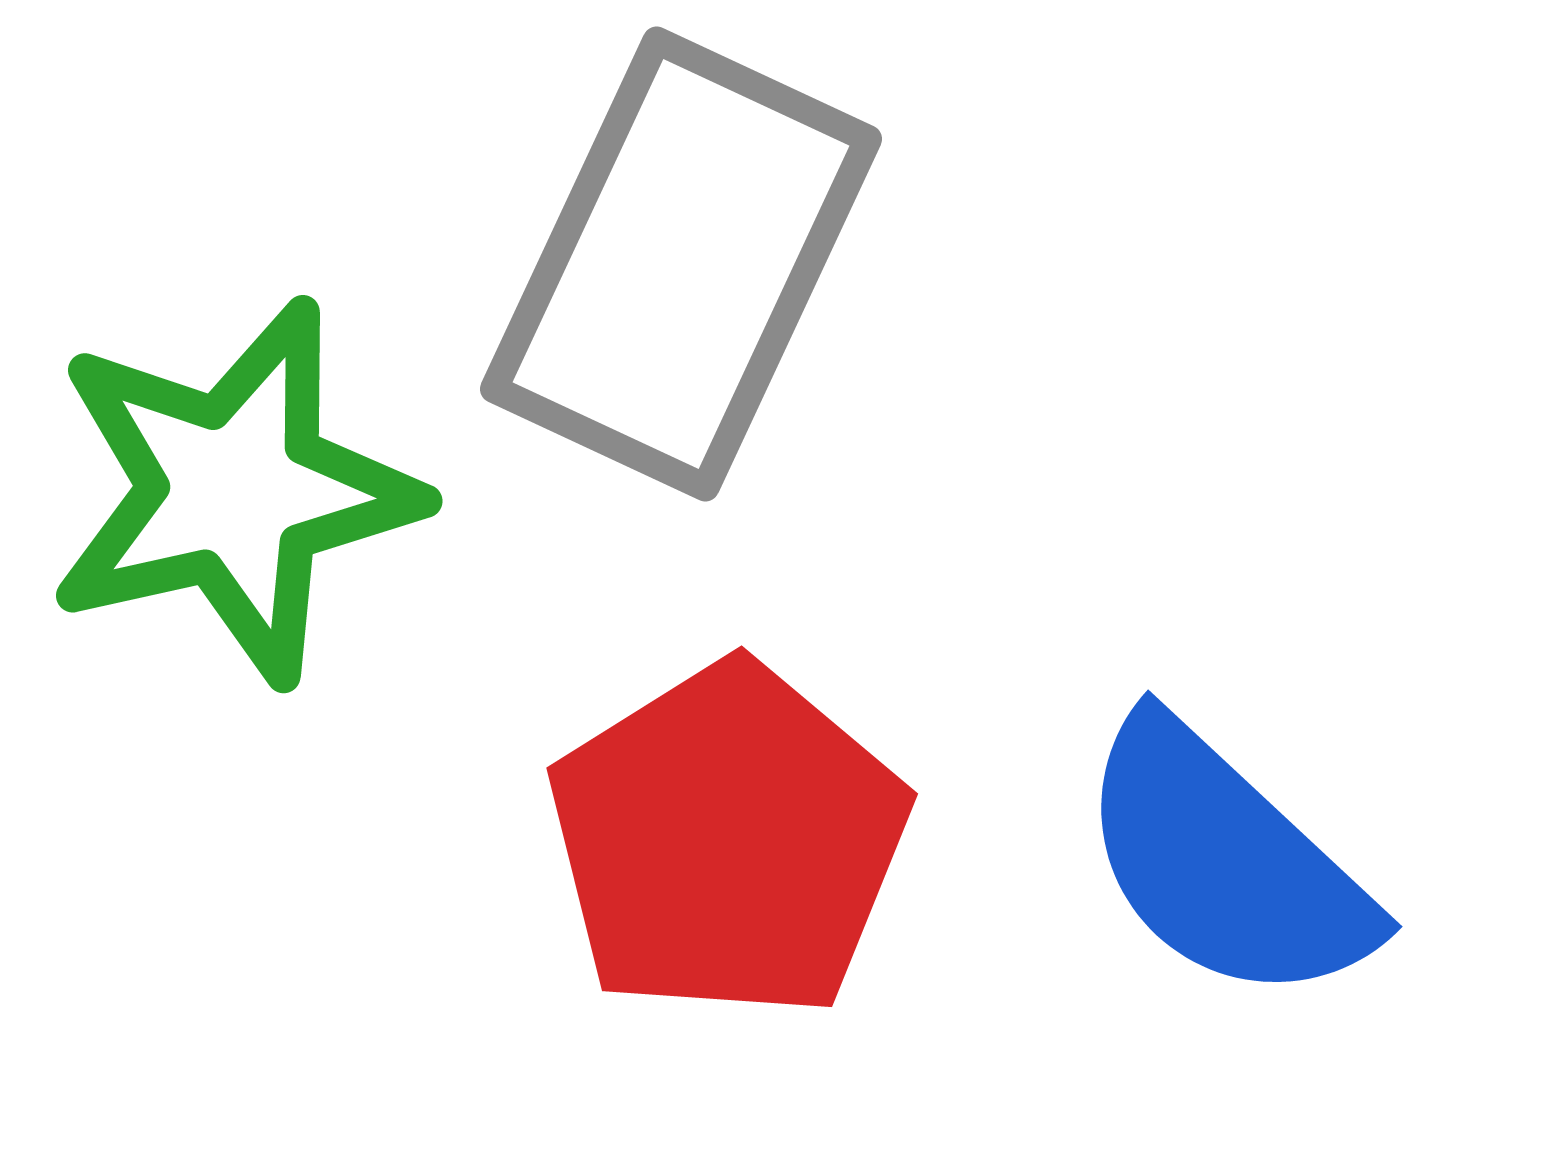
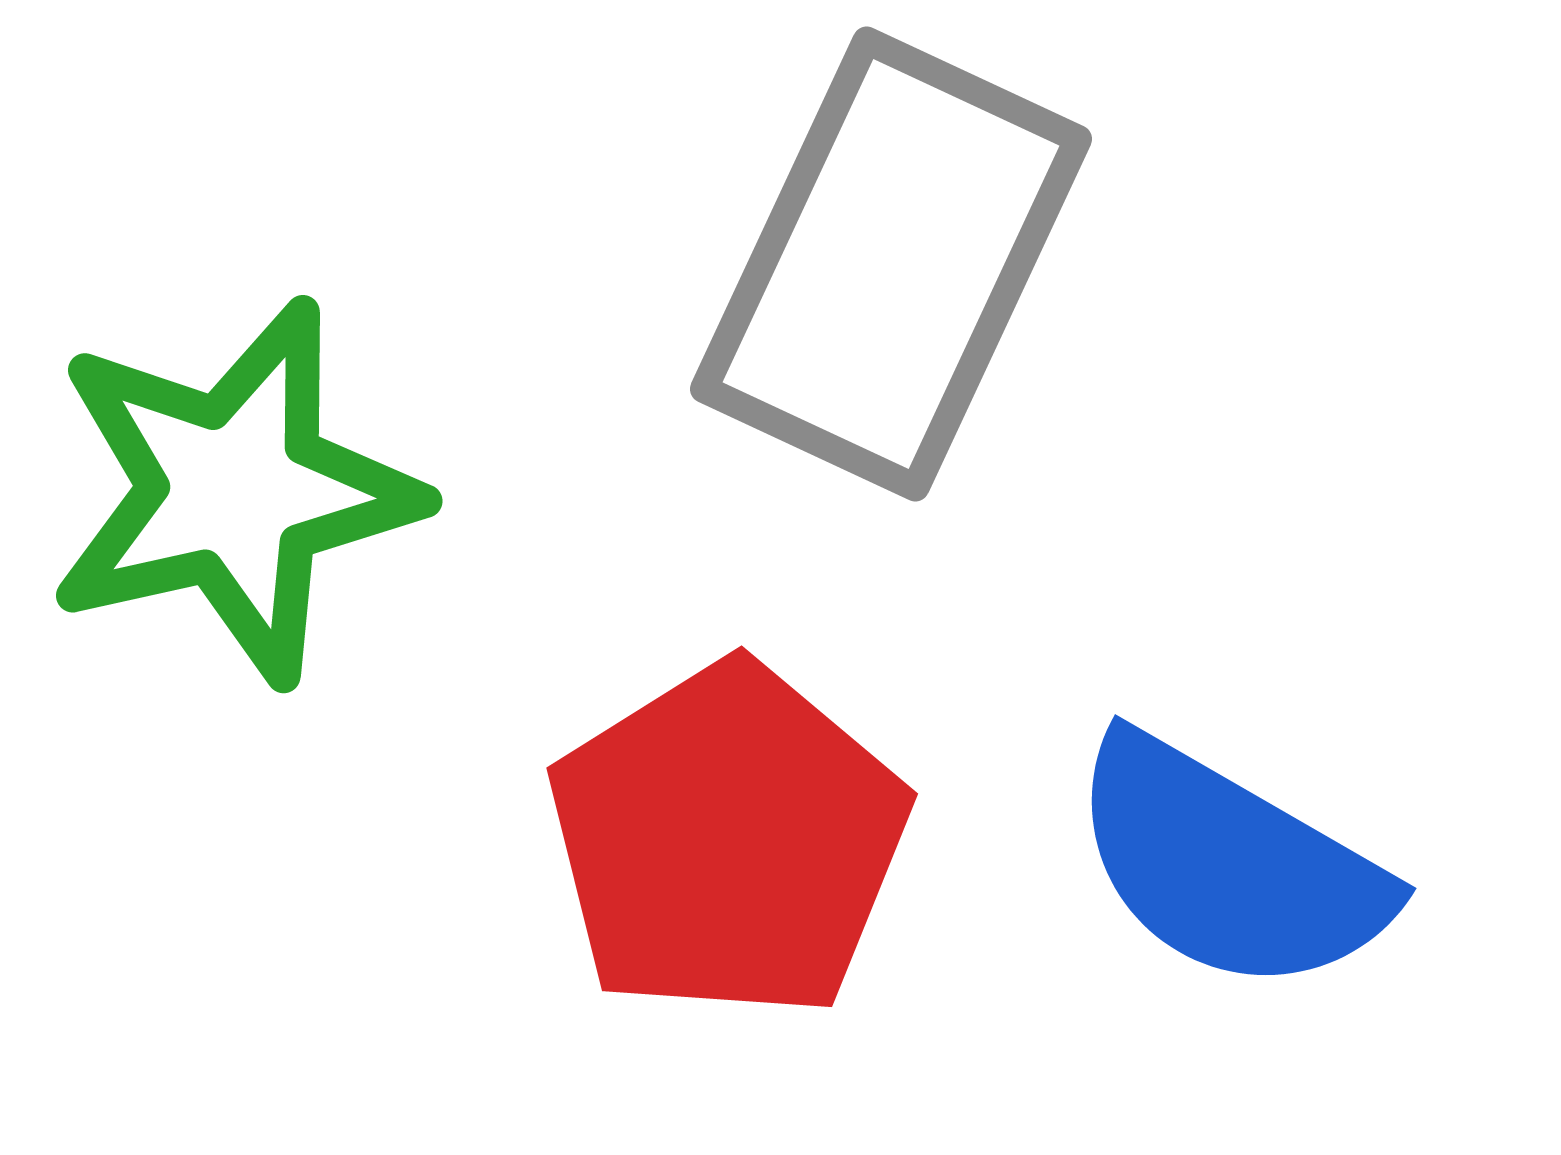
gray rectangle: moved 210 px right
blue semicircle: moved 4 px right, 3 px down; rotated 13 degrees counterclockwise
